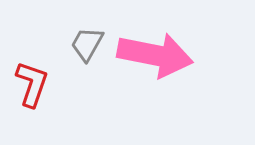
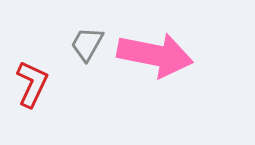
red L-shape: rotated 6 degrees clockwise
